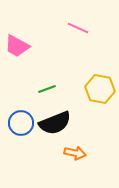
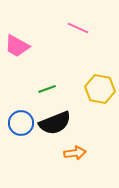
orange arrow: rotated 20 degrees counterclockwise
